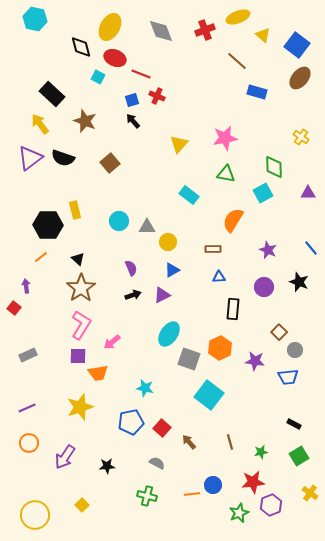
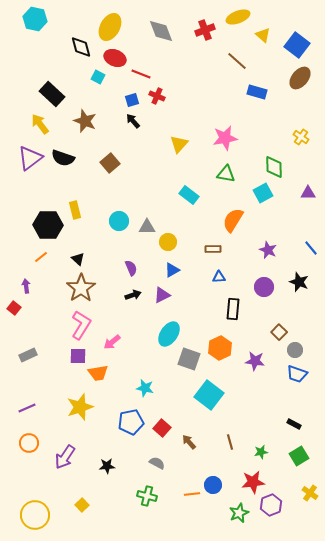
blue trapezoid at (288, 377): moved 9 px right, 3 px up; rotated 25 degrees clockwise
